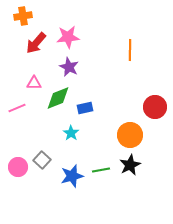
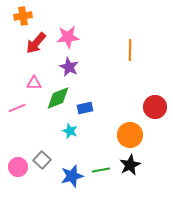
cyan star: moved 1 px left, 2 px up; rotated 14 degrees counterclockwise
